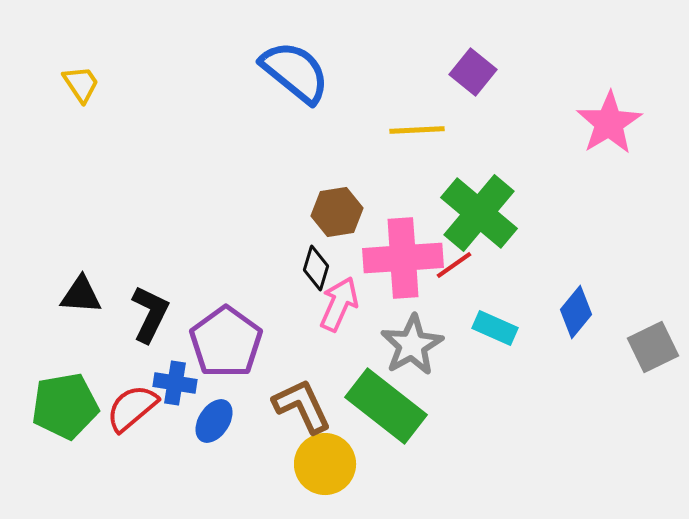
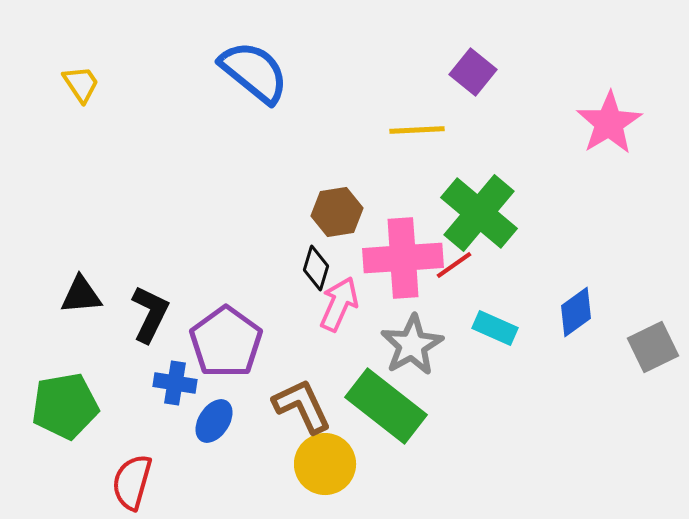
blue semicircle: moved 41 px left
black triangle: rotated 9 degrees counterclockwise
blue diamond: rotated 15 degrees clockwise
red semicircle: moved 74 px down; rotated 34 degrees counterclockwise
